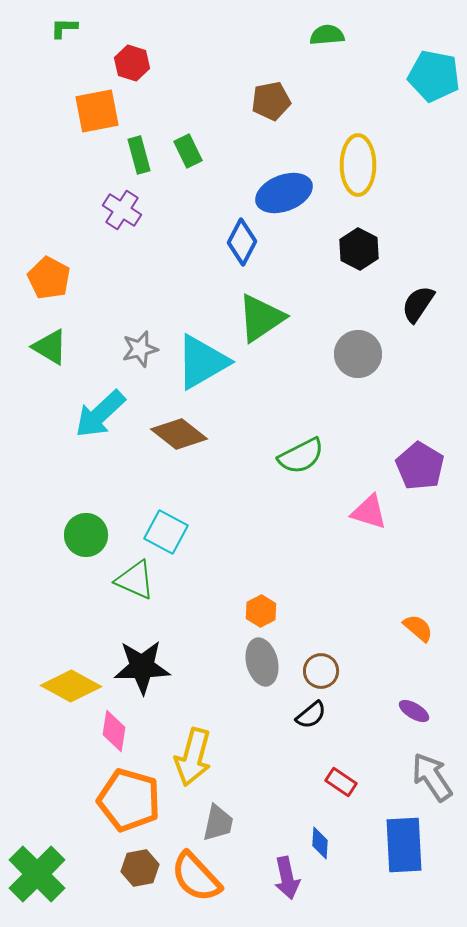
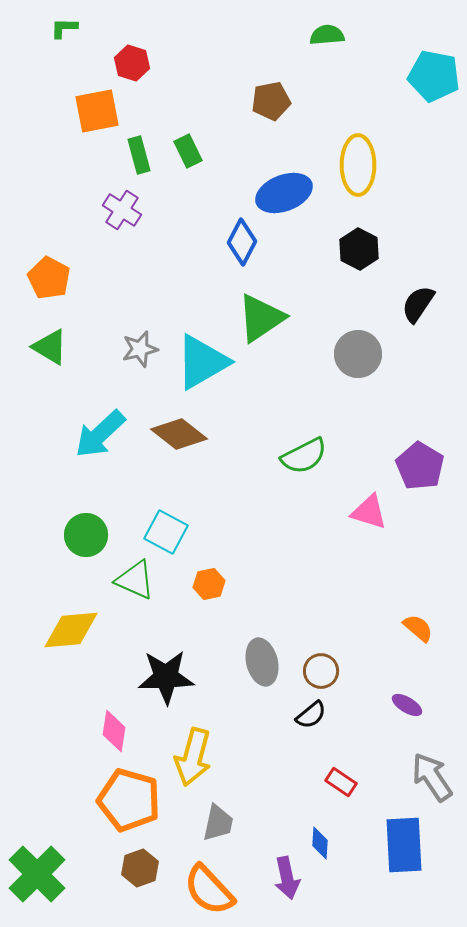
cyan arrow at (100, 414): moved 20 px down
green semicircle at (301, 456): moved 3 px right
orange hexagon at (261, 611): moved 52 px left, 27 px up; rotated 16 degrees clockwise
black star at (142, 667): moved 24 px right, 10 px down
yellow diamond at (71, 686): moved 56 px up; rotated 34 degrees counterclockwise
purple ellipse at (414, 711): moved 7 px left, 6 px up
brown hexagon at (140, 868): rotated 9 degrees counterclockwise
orange semicircle at (196, 877): moved 13 px right, 13 px down
